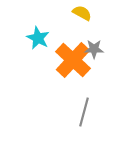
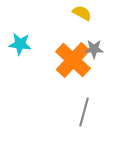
cyan star: moved 18 px left, 6 px down; rotated 20 degrees counterclockwise
